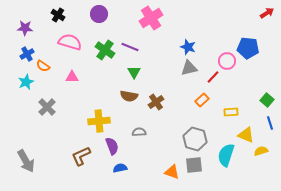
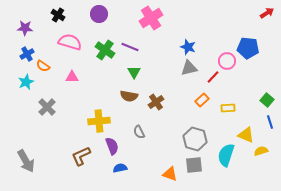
yellow rectangle: moved 3 px left, 4 px up
blue line: moved 1 px up
gray semicircle: rotated 112 degrees counterclockwise
orange triangle: moved 2 px left, 2 px down
